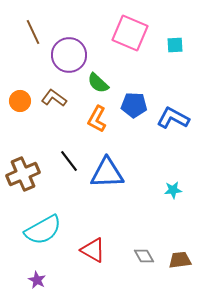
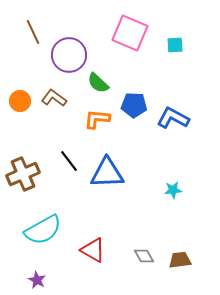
orange L-shape: rotated 68 degrees clockwise
